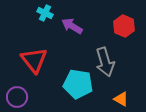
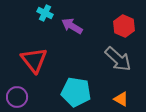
gray arrow: moved 13 px right, 3 px up; rotated 32 degrees counterclockwise
cyan pentagon: moved 2 px left, 8 px down
